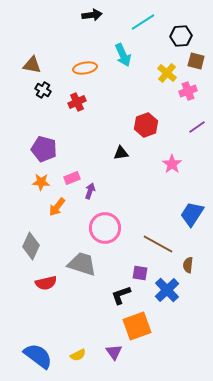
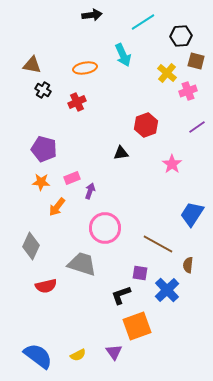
red semicircle: moved 3 px down
